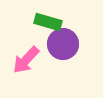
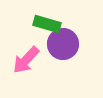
green rectangle: moved 1 px left, 2 px down
